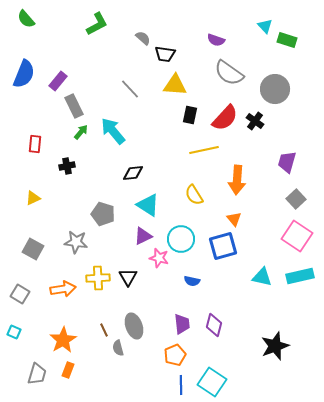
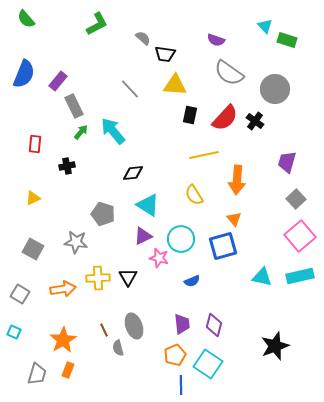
yellow line at (204, 150): moved 5 px down
pink square at (297, 236): moved 3 px right; rotated 16 degrees clockwise
blue semicircle at (192, 281): rotated 35 degrees counterclockwise
cyan square at (212, 382): moved 4 px left, 18 px up
